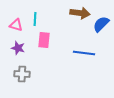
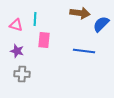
purple star: moved 1 px left, 3 px down
blue line: moved 2 px up
